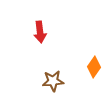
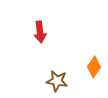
brown star: moved 4 px right; rotated 15 degrees clockwise
